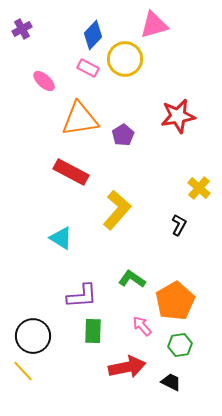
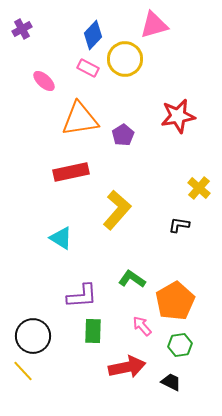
red rectangle: rotated 40 degrees counterclockwise
black L-shape: rotated 110 degrees counterclockwise
